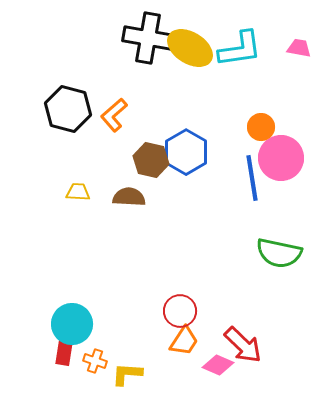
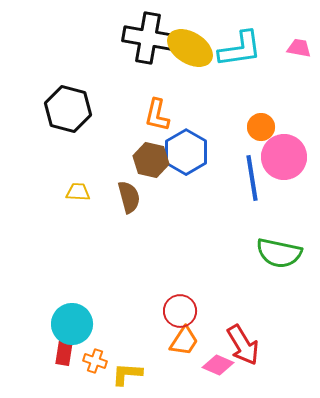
orange L-shape: moved 43 px right; rotated 36 degrees counterclockwise
pink circle: moved 3 px right, 1 px up
brown semicircle: rotated 72 degrees clockwise
red arrow: rotated 15 degrees clockwise
